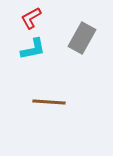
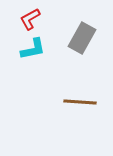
red L-shape: moved 1 px left, 1 px down
brown line: moved 31 px right
